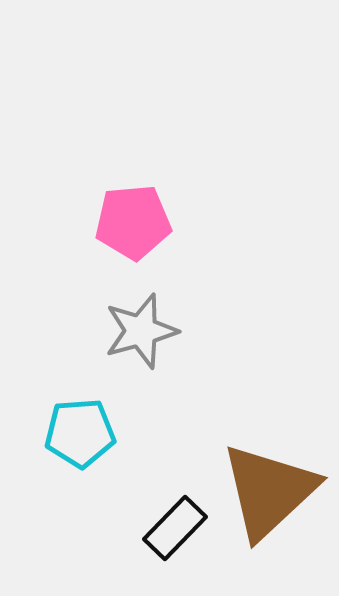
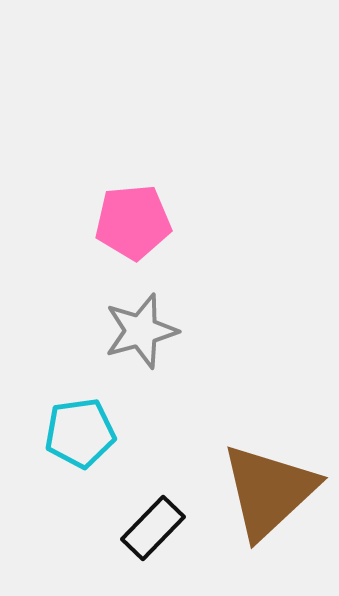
cyan pentagon: rotated 4 degrees counterclockwise
black rectangle: moved 22 px left
